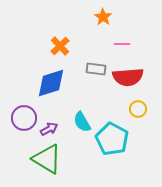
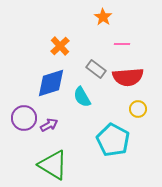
gray rectangle: rotated 30 degrees clockwise
cyan semicircle: moved 25 px up
purple arrow: moved 4 px up
cyan pentagon: moved 1 px right, 1 px down
green triangle: moved 6 px right, 6 px down
